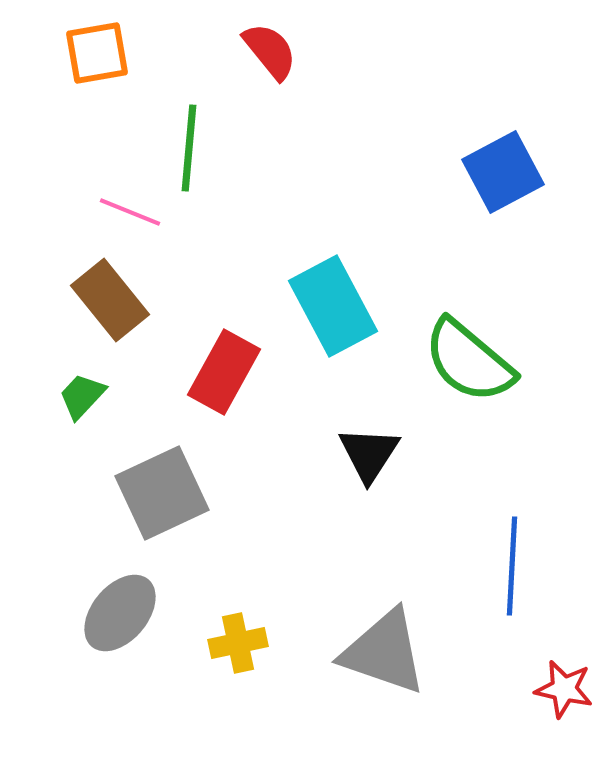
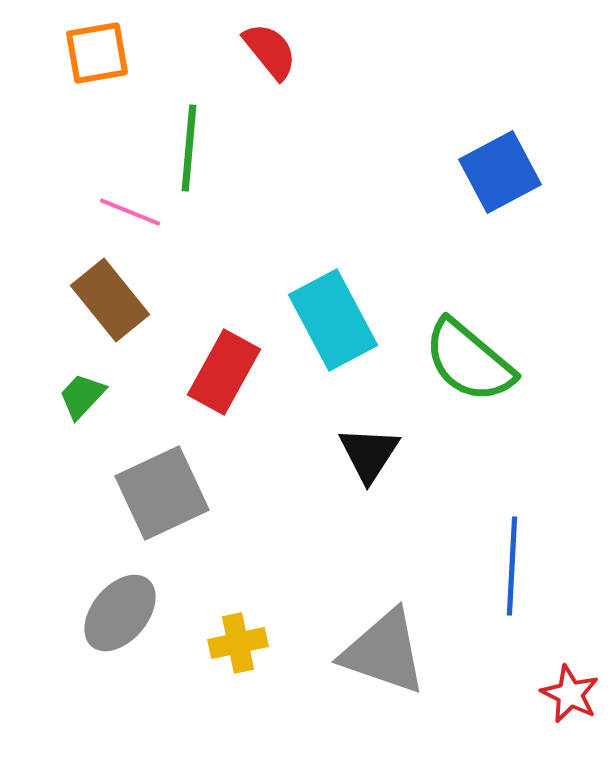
blue square: moved 3 px left
cyan rectangle: moved 14 px down
red star: moved 6 px right, 5 px down; rotated 14 degrees clockwise
